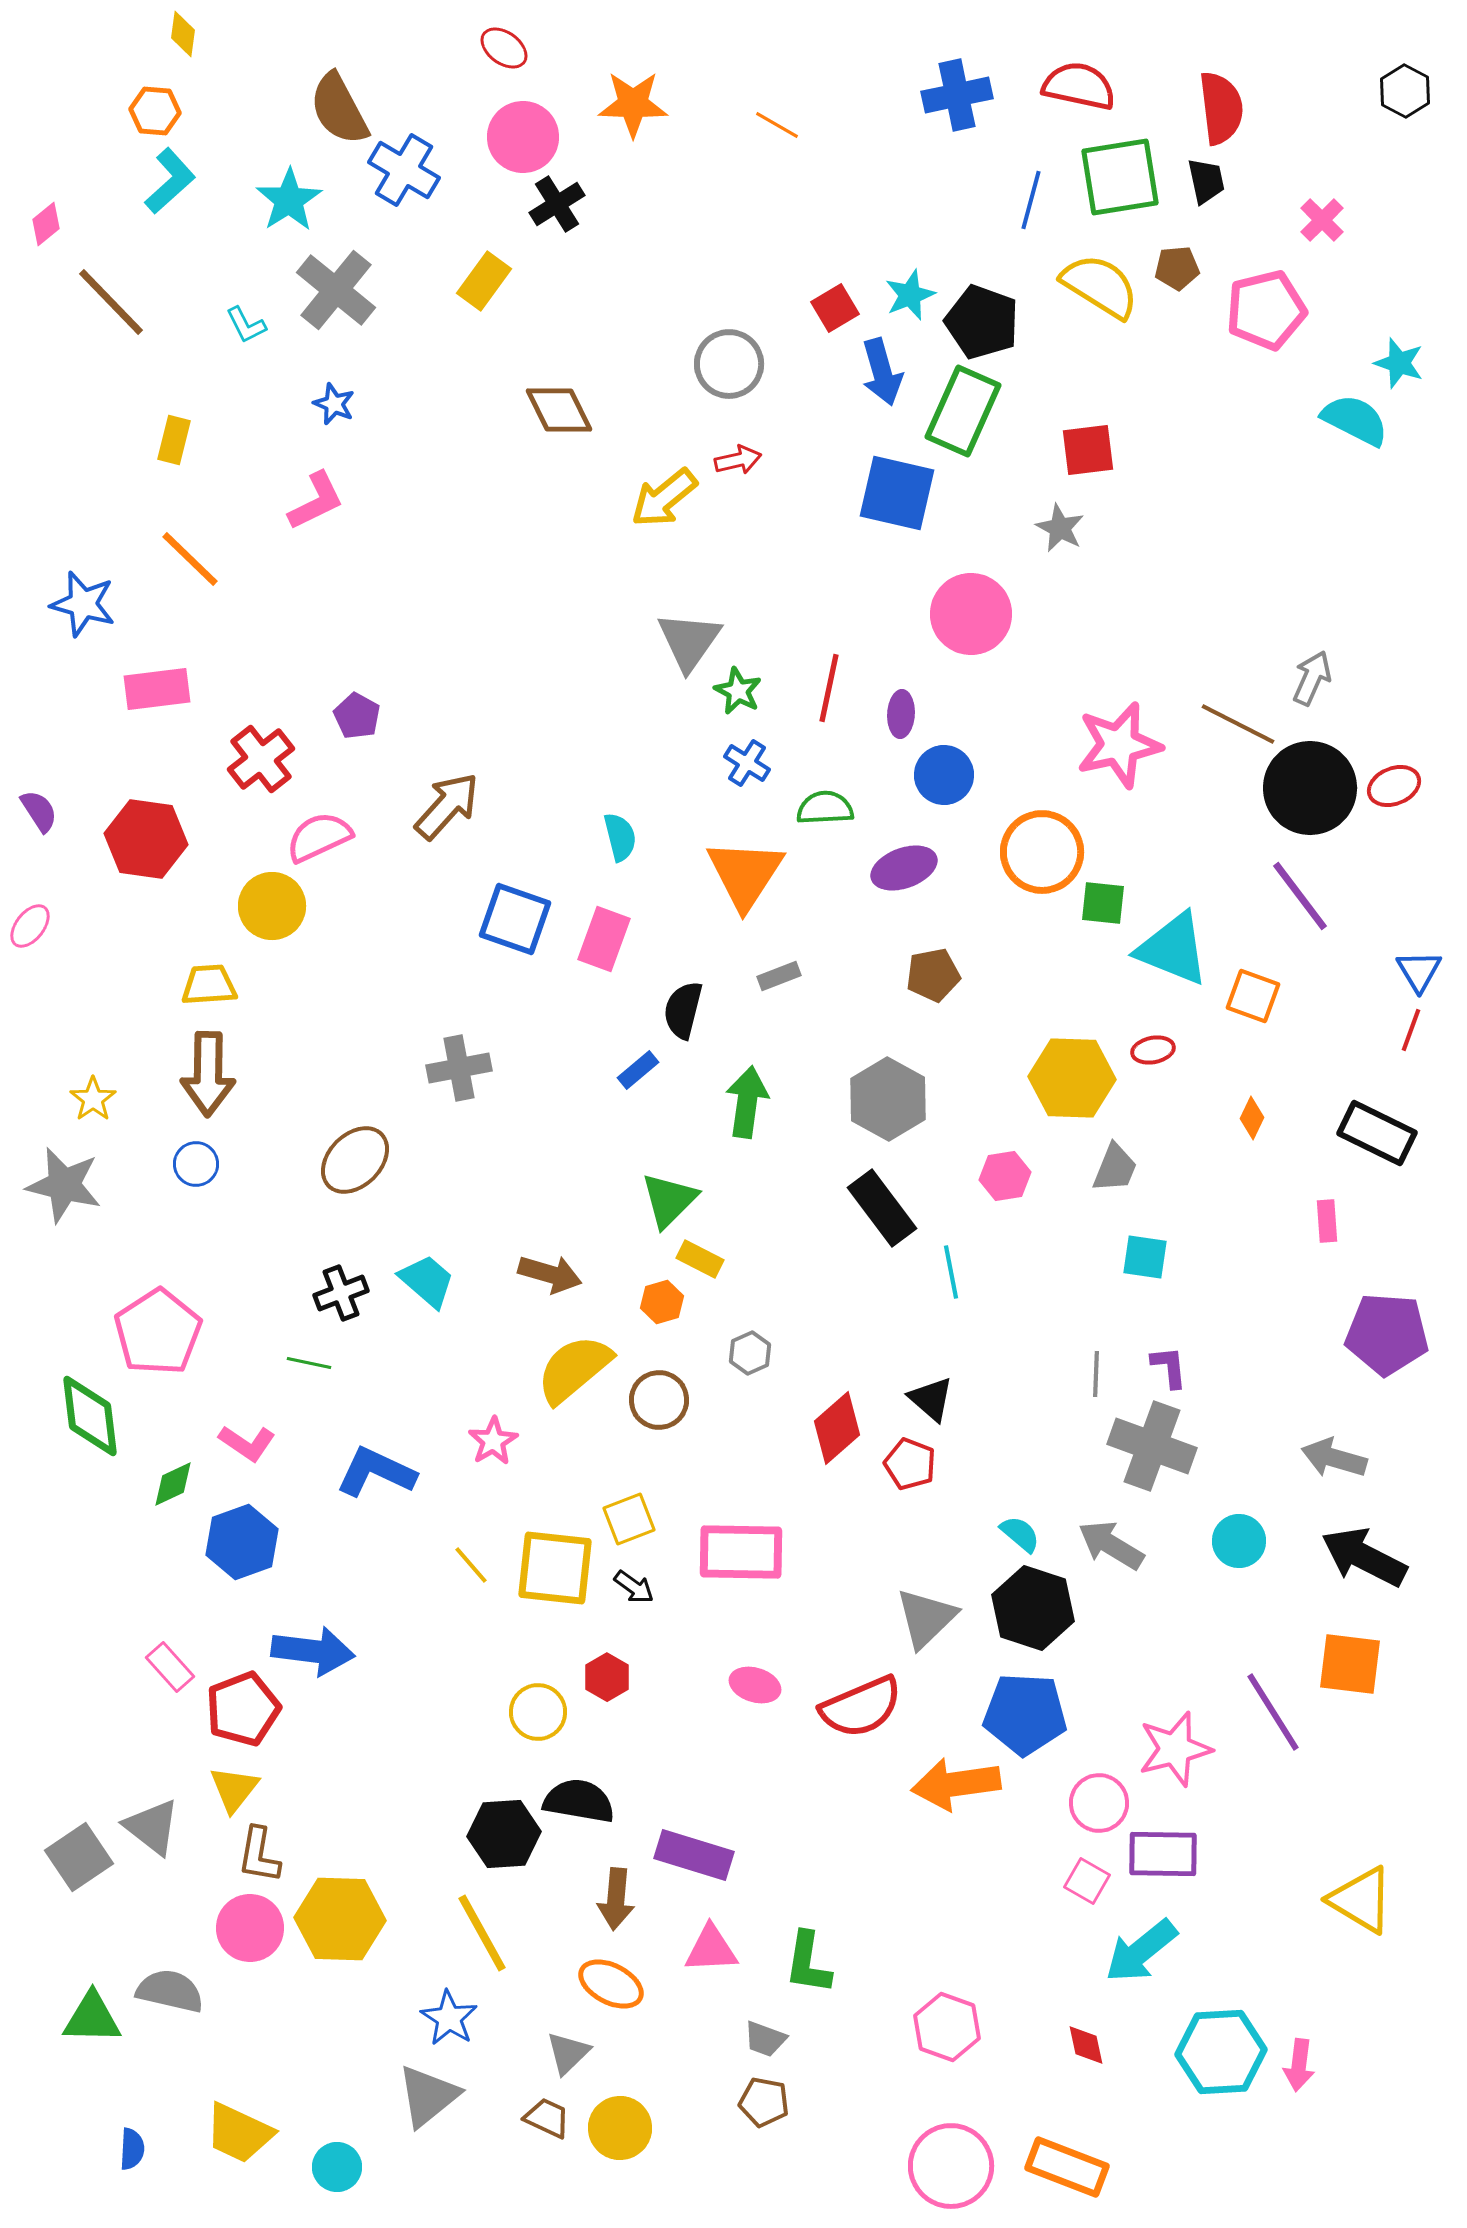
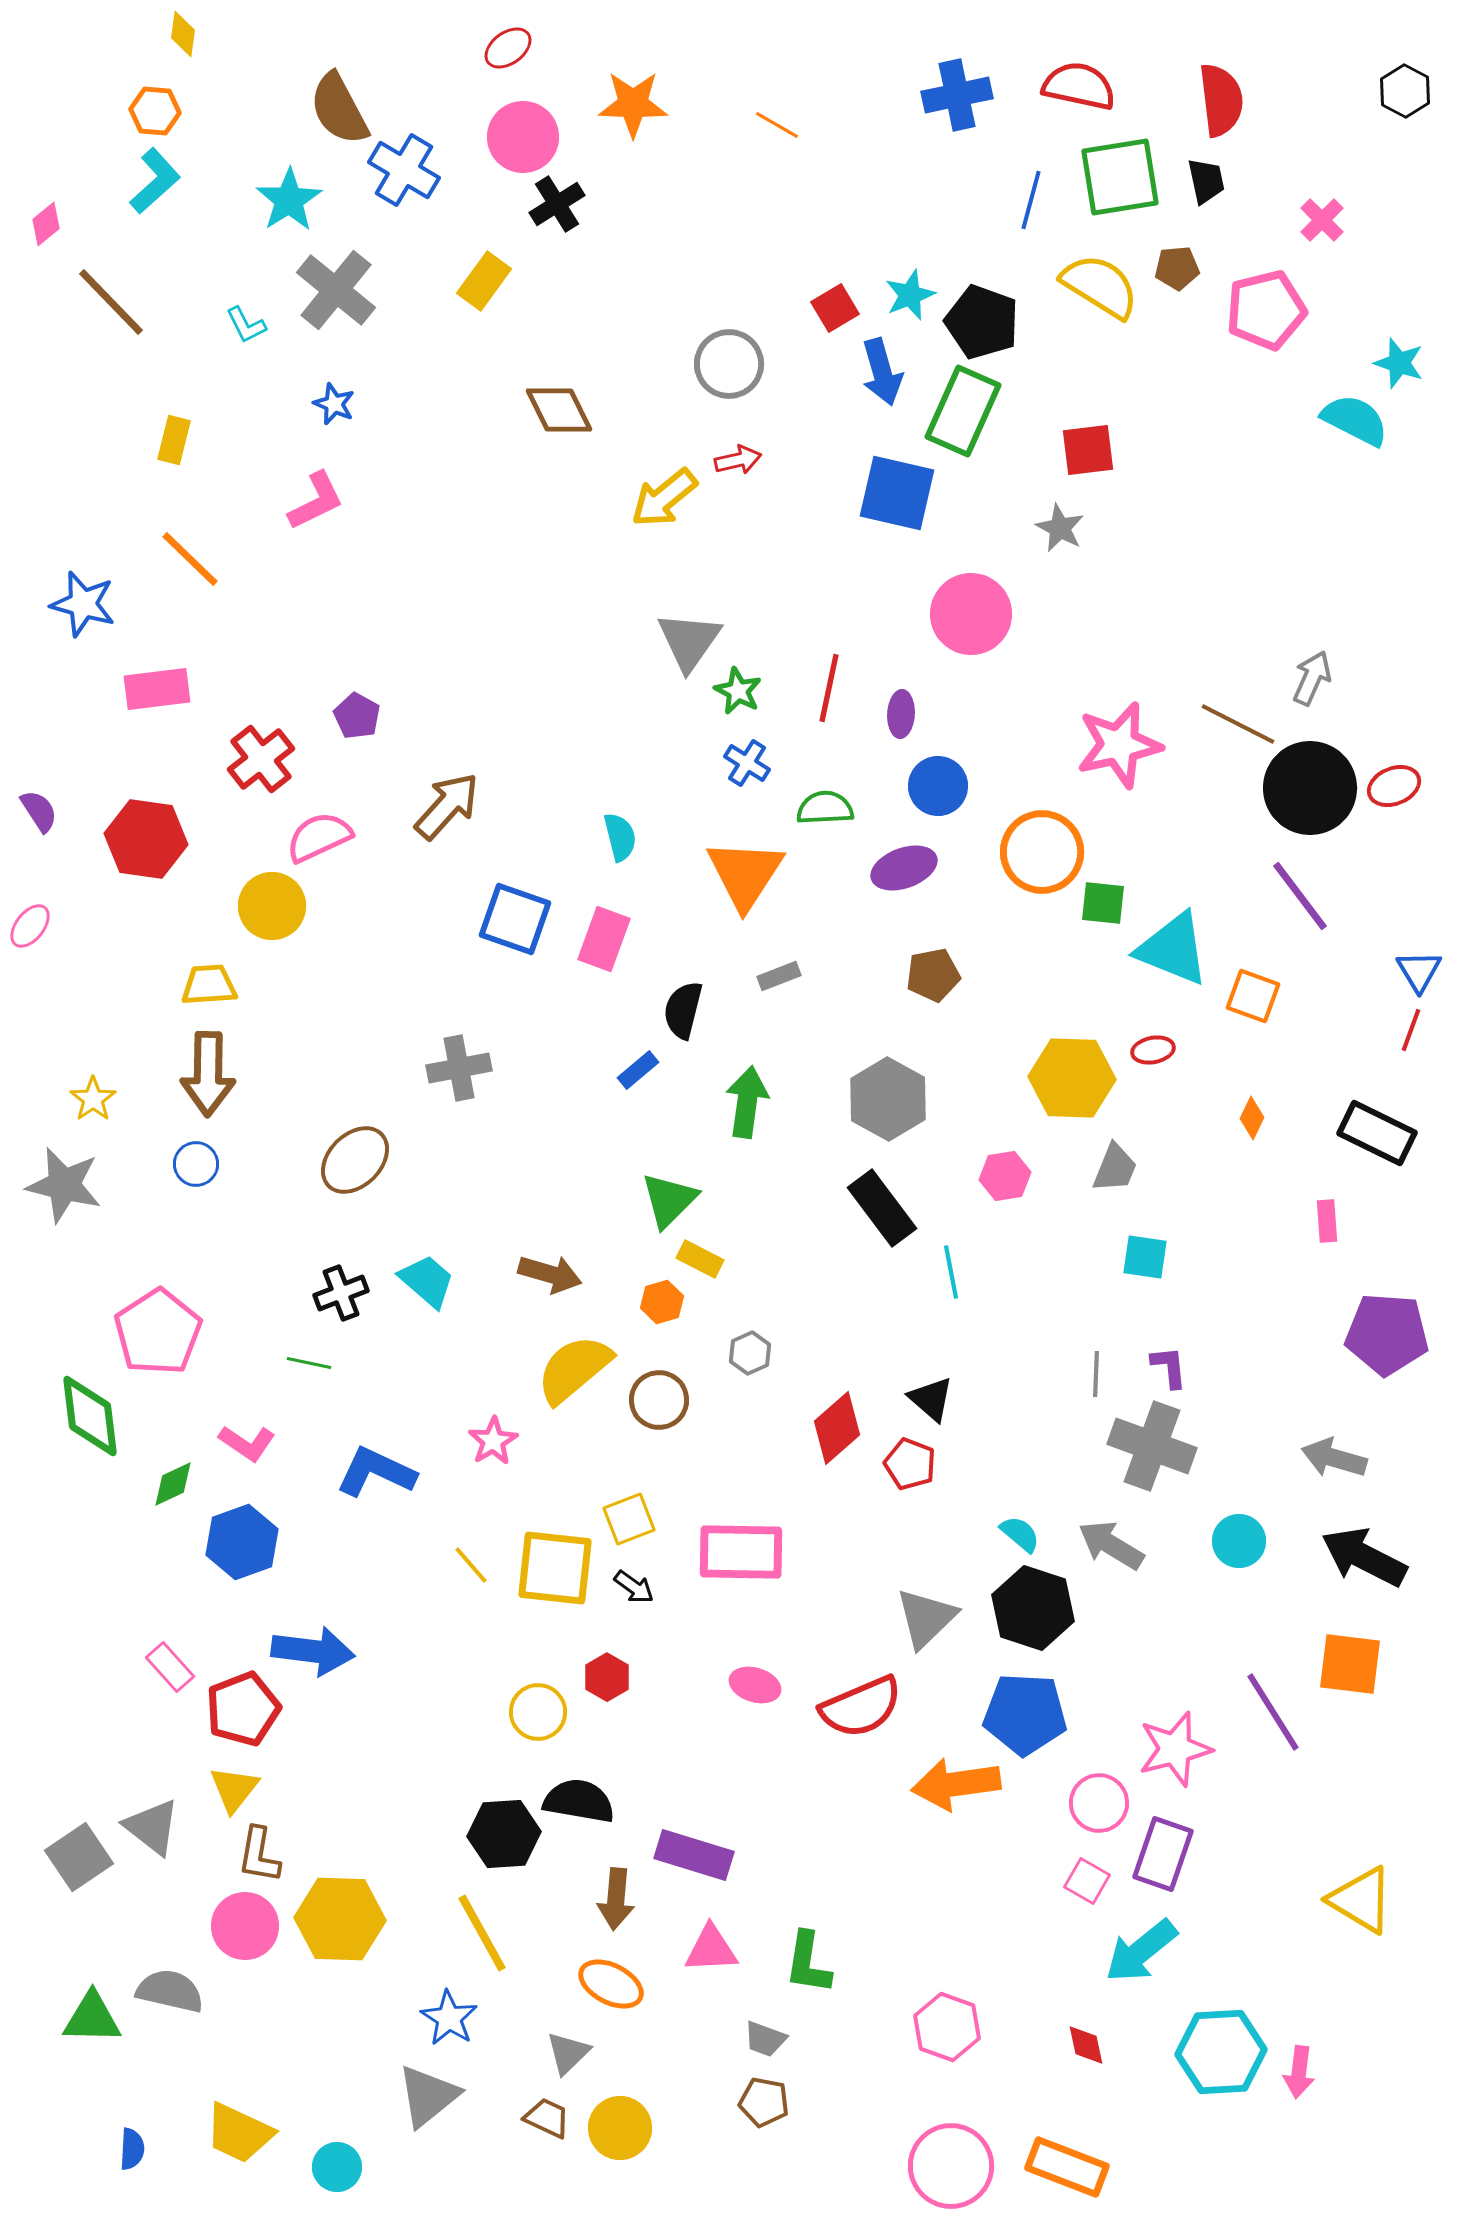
red ellipse at (504, 48): moved 4 px right; rotated 72 degrees counterclockwise
red semicircle at (1221, 108): moved 8 px up
cyan L-shape at (170, 181): moved 15 px left
blue circle at (944, 775): moved 6 px left, 11 px down
purple rectangle at (1163, 1854): rotated 72 degrees counterclockwise
pink circle at (250, 1928): moved 5 px left, 2 px up
pink arrow at (1299, 2065): moved 7 px down
